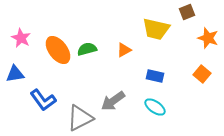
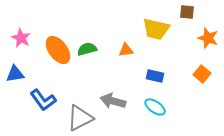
brown square: rotated 28 degrees clockwise
orange triangle: moved 2 px right; rotated 21 degrees clockwise
gray arrow: rotated 50 degrees clockwise
